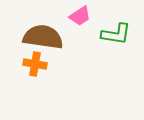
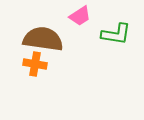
brown semicircle: moved 2 px down
